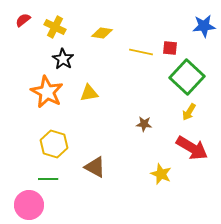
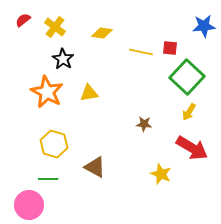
yellow cross: rotated 10 degrees clockwise
